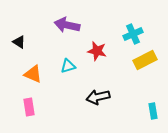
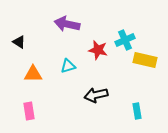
purple arrow: moved 1 px up
cyan cross: moved 8 px left, 6 px down
red star: moved 1 px right, 1 px up
yellow rectangle: rotated 40 degrees clockwise
orange triangle: rotated 24 degrees counterclockwise
black arrow: moved 2 px left, 2 px up
pink rectangle: moved 4 px down
cyan rectangle: moved 16 px left
